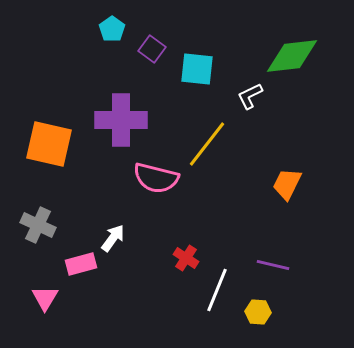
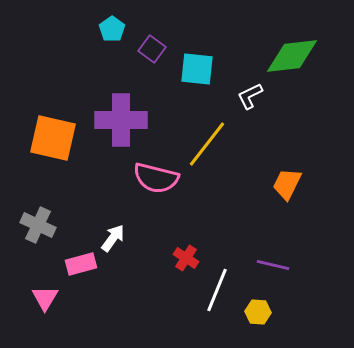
orange square: moved 4 px right, 6 px up
